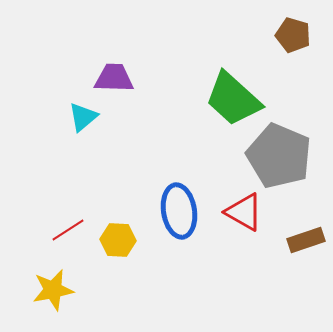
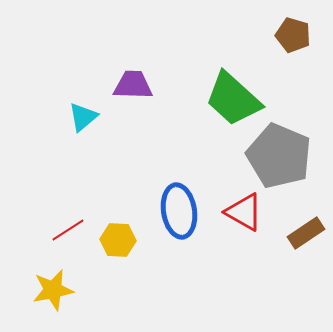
purple trapezoid: moved 19 px right, 7 px down
brown rectangle: moved 7 px up; rotated 15 degrees counterclockwise
